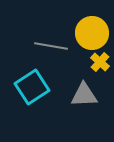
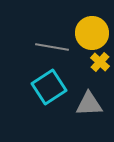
gray line: moved 1 px right, 1 px down
cyan square: moved 17 px right
gray triangle: moved 5 px right, 9 px down
